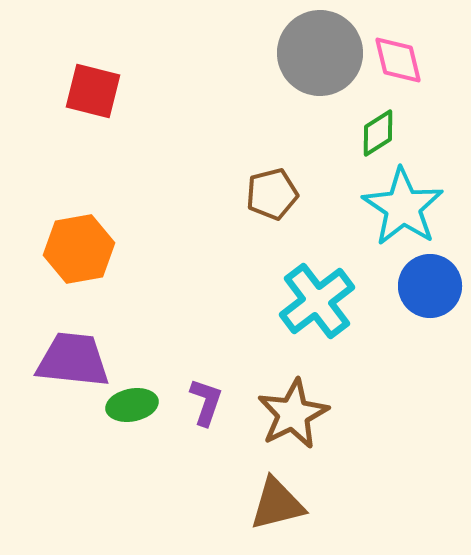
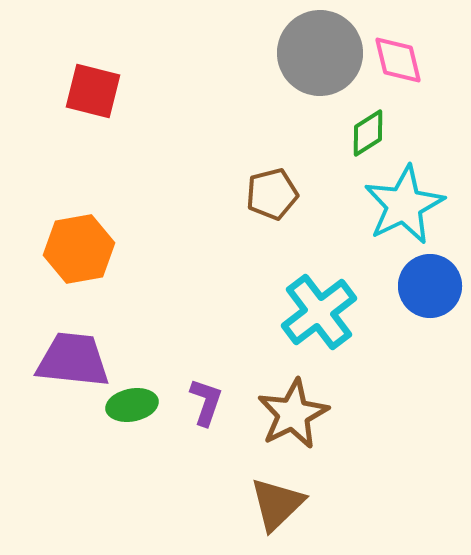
green diamond: moved 10 px left
cyan star: moved 1 px right, 2 px up; rotated 12 degrees clockwise
cyan cross: moved 2 px right, 11 px down
brown triangle: rotated 30 degrees counterclockwise
